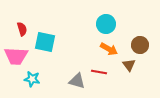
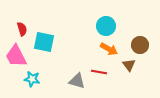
cyan circle: moved 2 px down
cyan square: moved 1 px left
pink trapezoid: rotated 60 degrees clockwise
